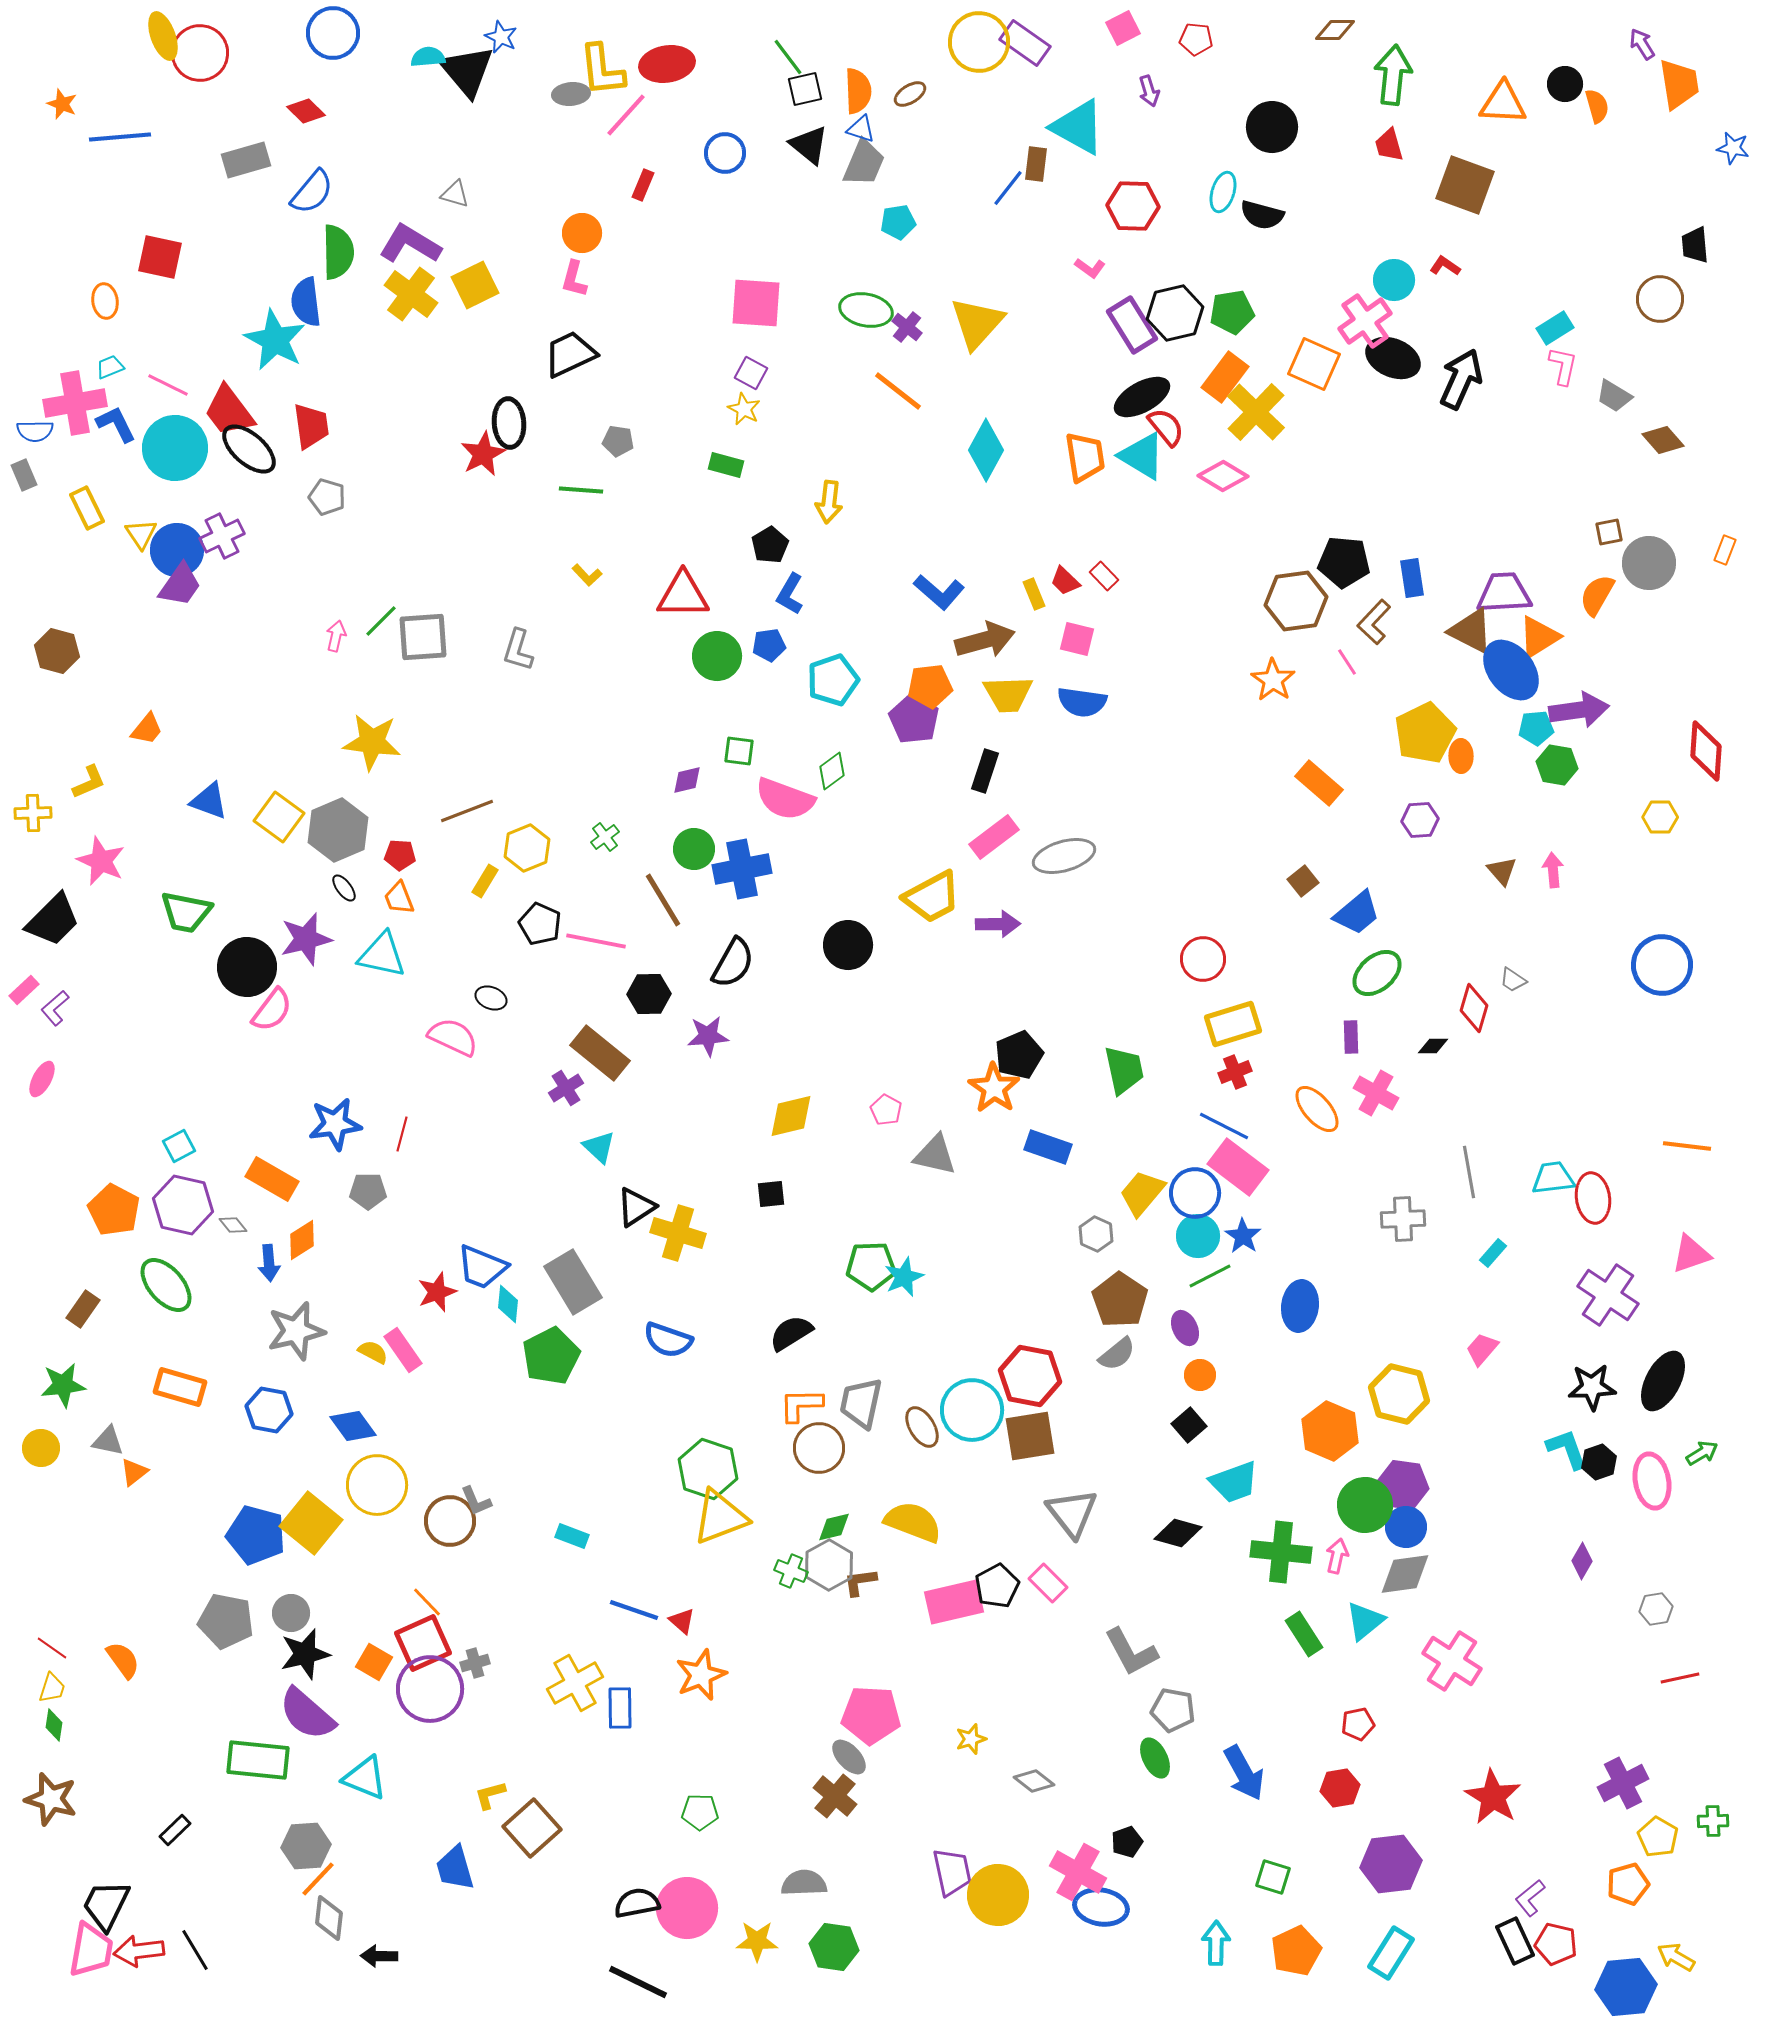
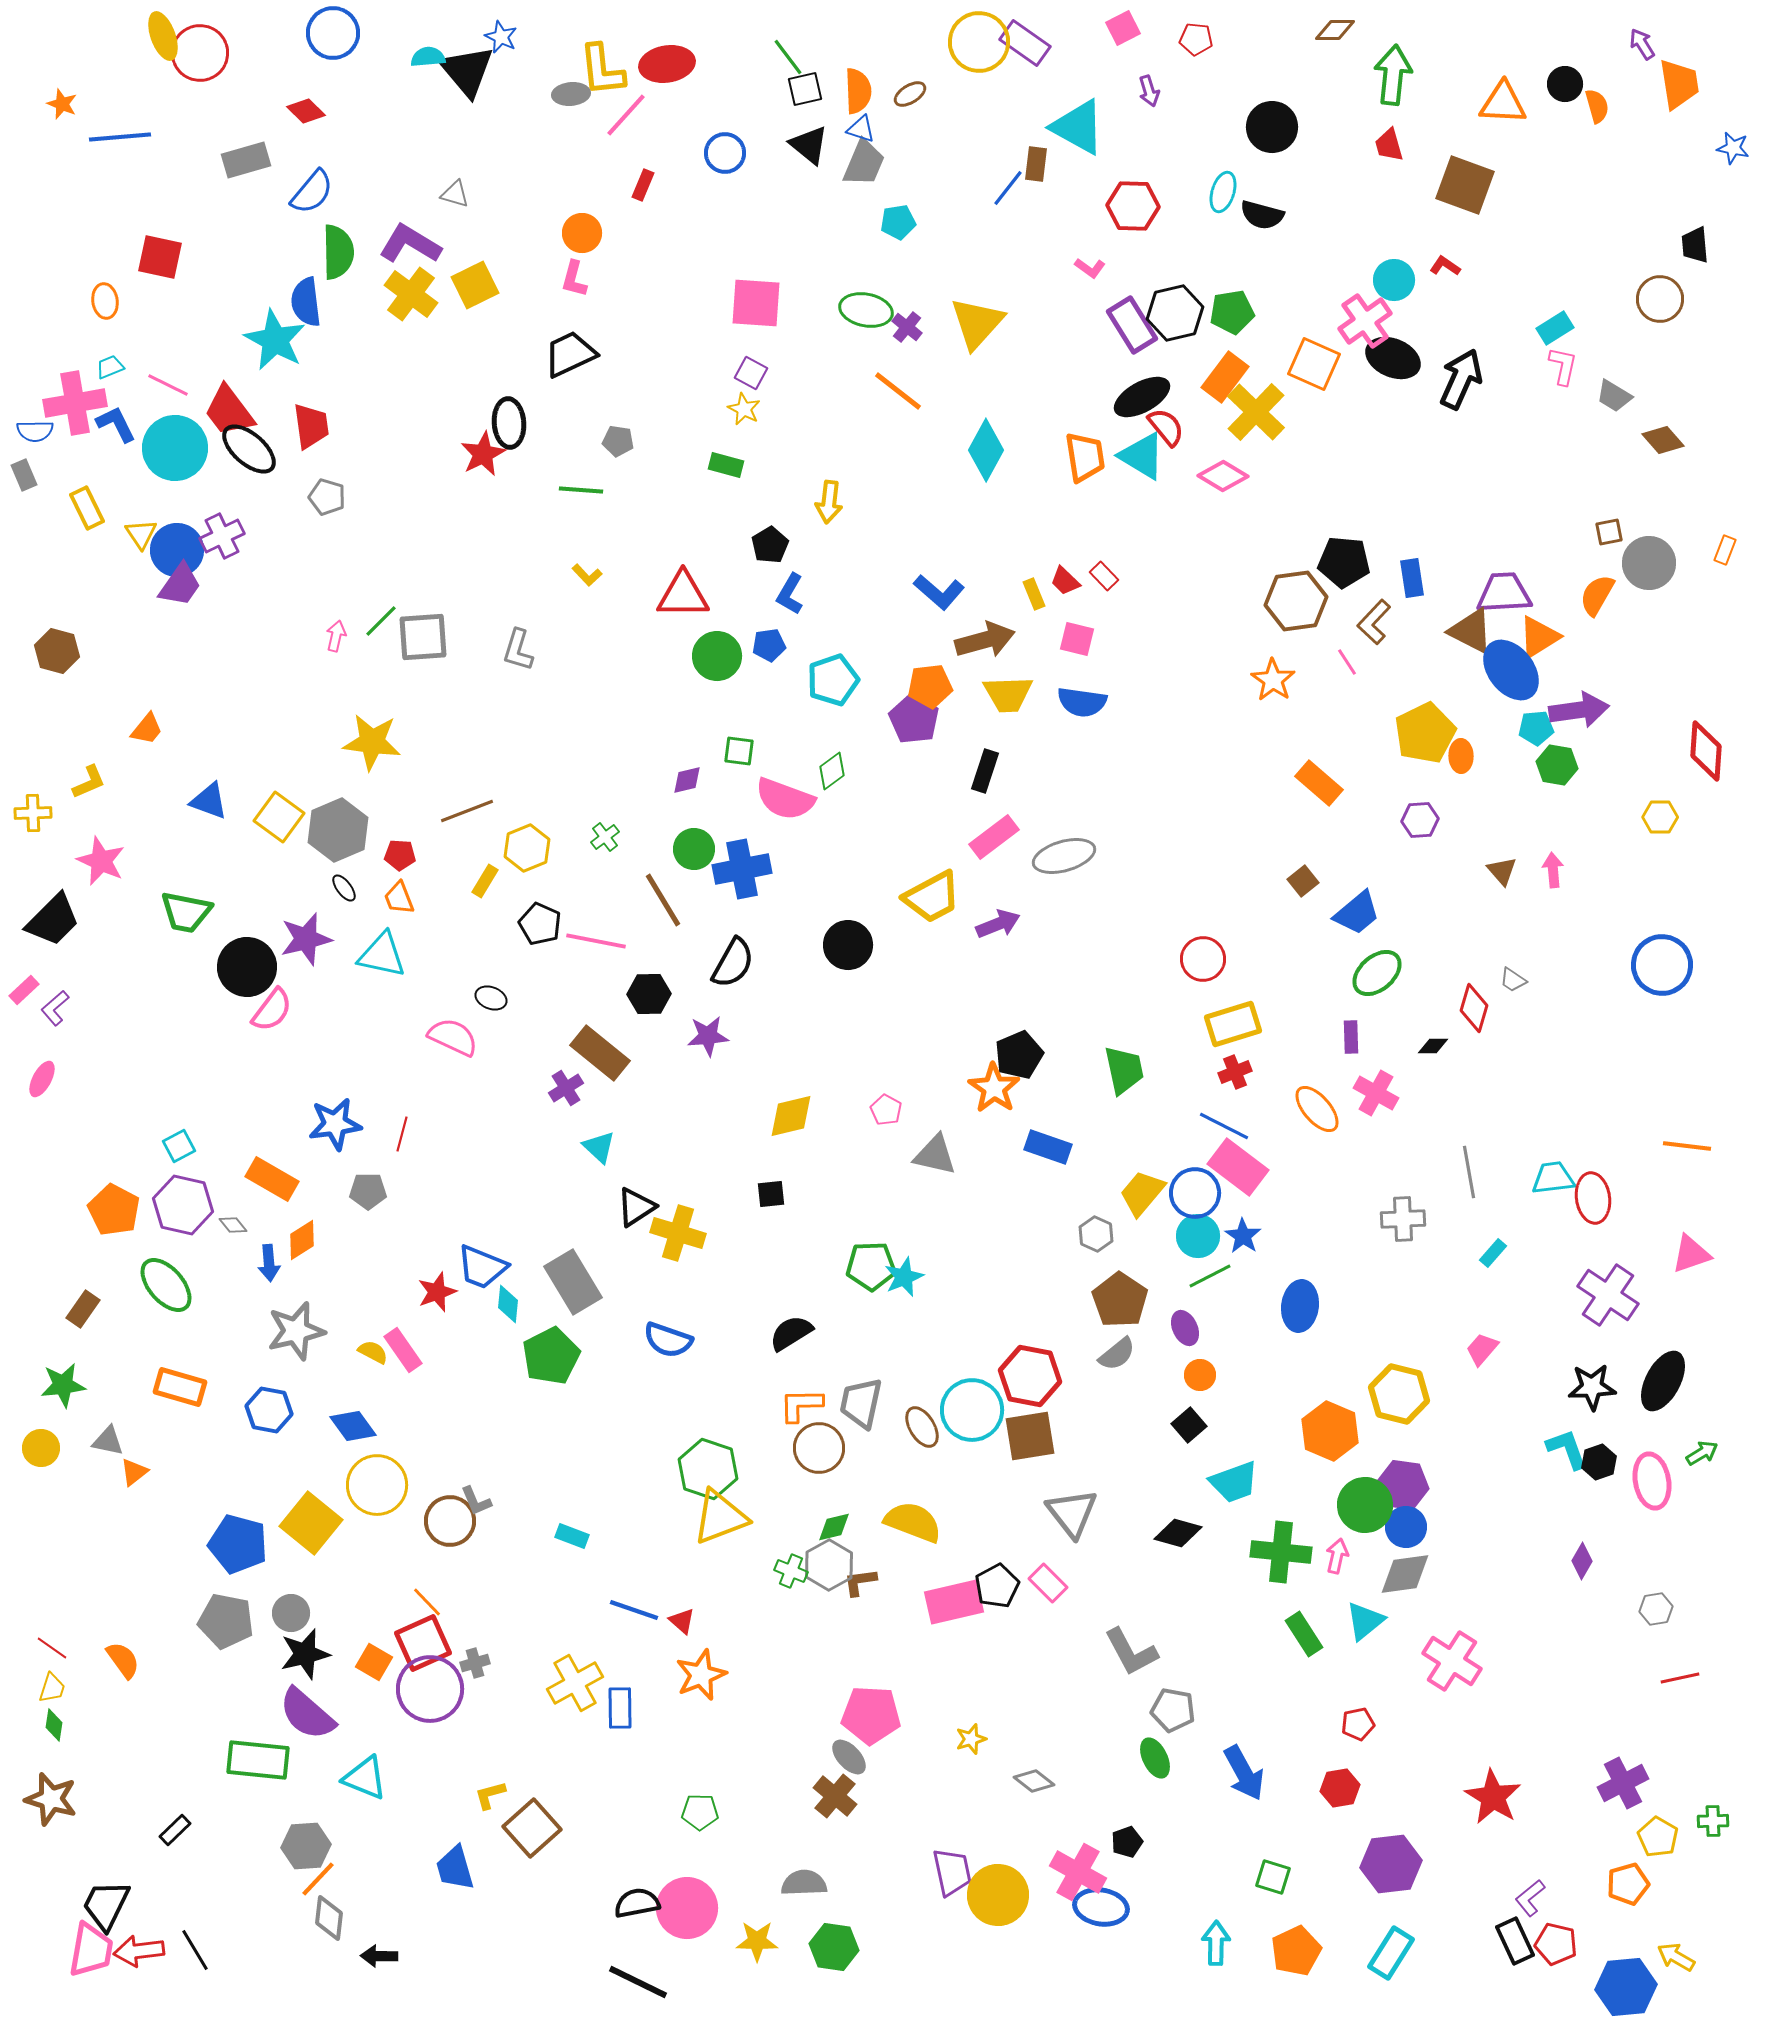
purple arrow at (998, 924): rotated 21 degrees counterclockwise
blue pentagon at (256, 1535): moved 18 px left, 9 px down
